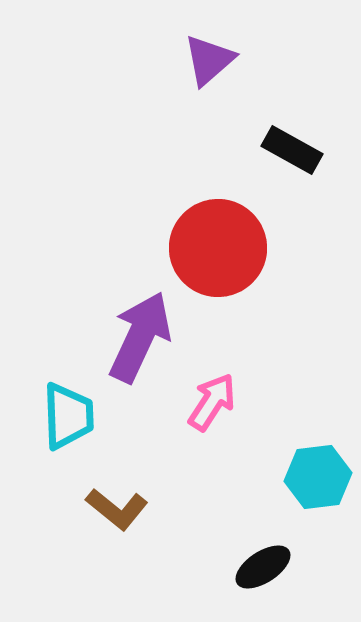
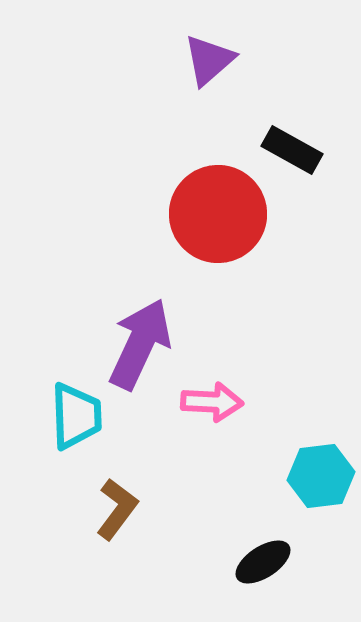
red circle: moved 34 px up
purple arrow: moved 7 px down
pink arrow: rotated 60 degrees clockwise
cyan trapezoid: moved 8 px right
cyan hexagon: moved 3 px right, 1 px up
brown L-shape: rotated 92 degrees counterclockwise
black ellipse: moved 5 px up
